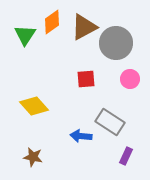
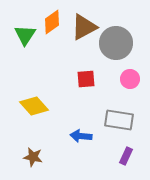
gray rectangle: moved 9 px right, 2 px up; rotated 24 degrees counterclockwise
